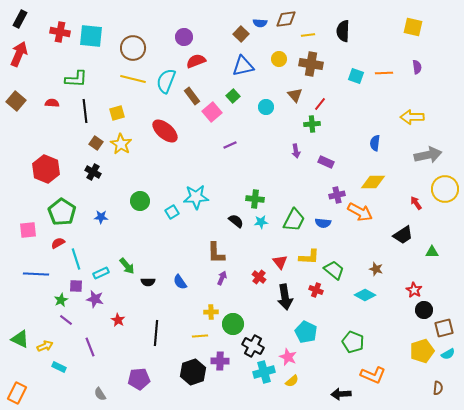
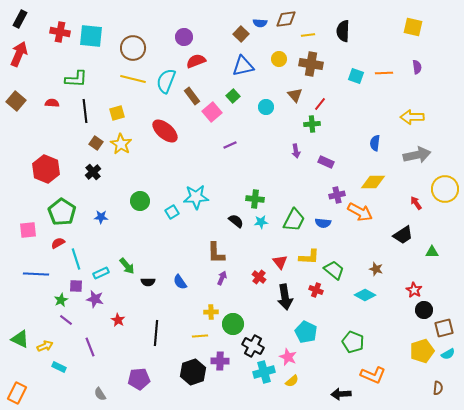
gray arrow at (428, 155): moved 11 px left
black cross at (93, 172): rotated 21 degrees clockwise
